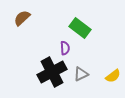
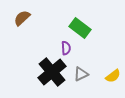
purple semicircle: moved 1 px right
black cross: rotated 12 degrees counterclockwise
